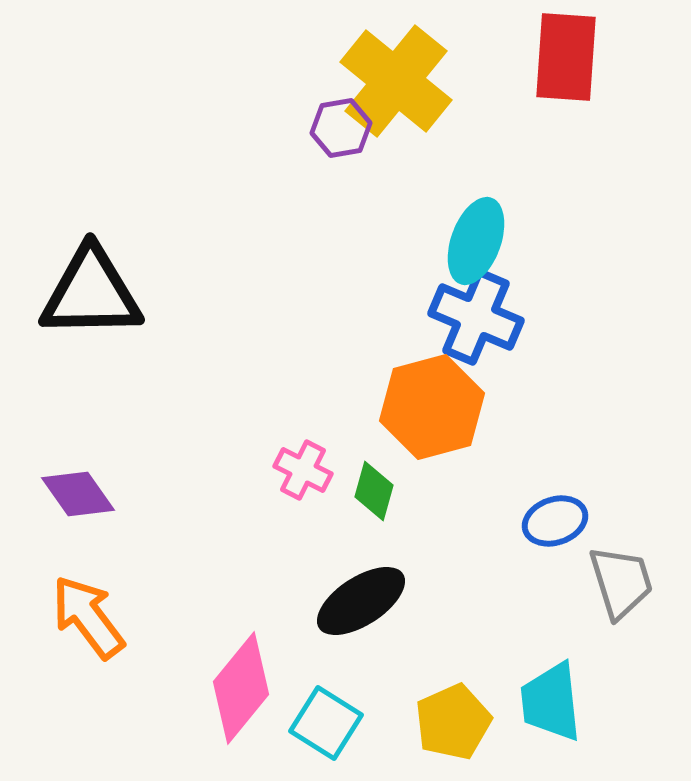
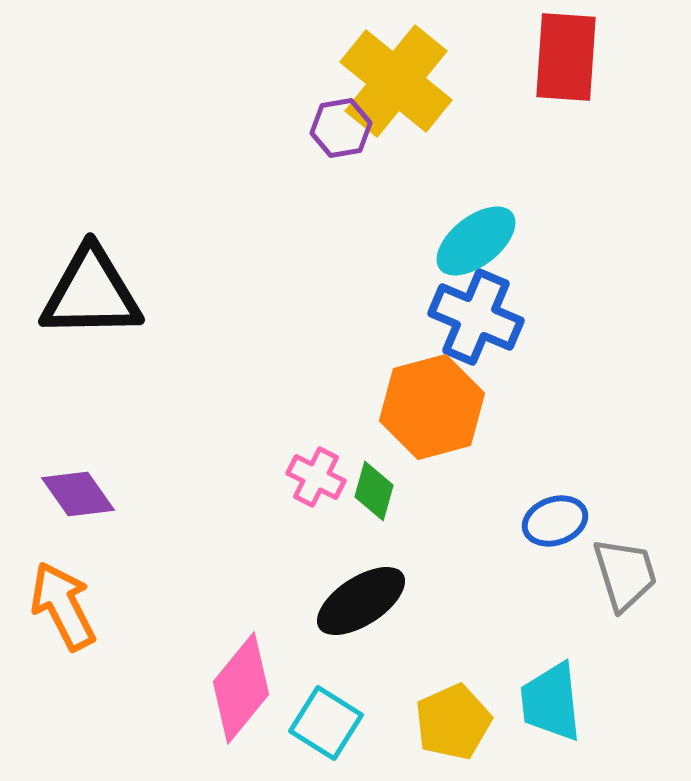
cyan ellipse: rotated 32 degrees clockwise
pink cross: moved 13 px right, 7 px down
gray trapezoid: moved 4 px right, 8 px up
orange arrow: moved 25 px left, 11 px up; rotated 10 degrees clockwise
